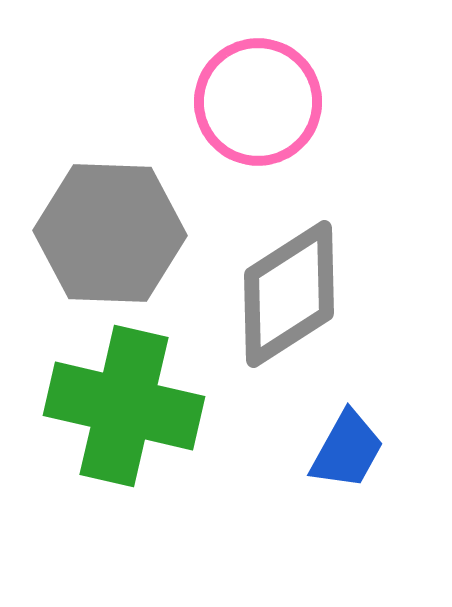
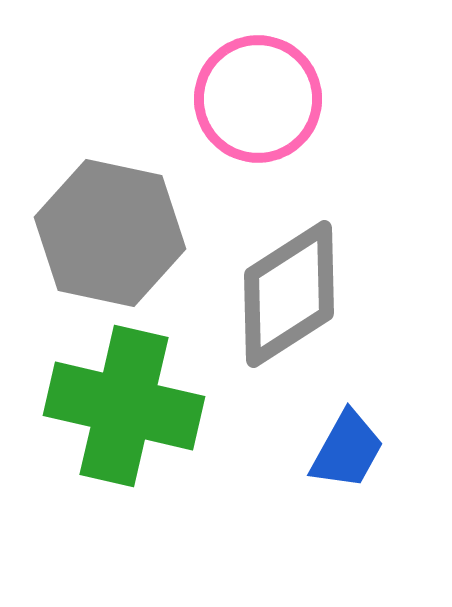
pink circle: moved 3 px up
gray hexagon: rotated 10 degrees clockwise
